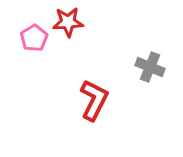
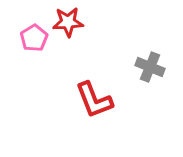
red L-shape: rotated 132 degrees clockwise
